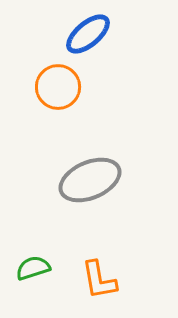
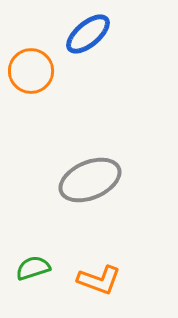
orange circle: moved 27 px left, 16 px up
orange L-shape: rotated 60 degrees counterclockwise
